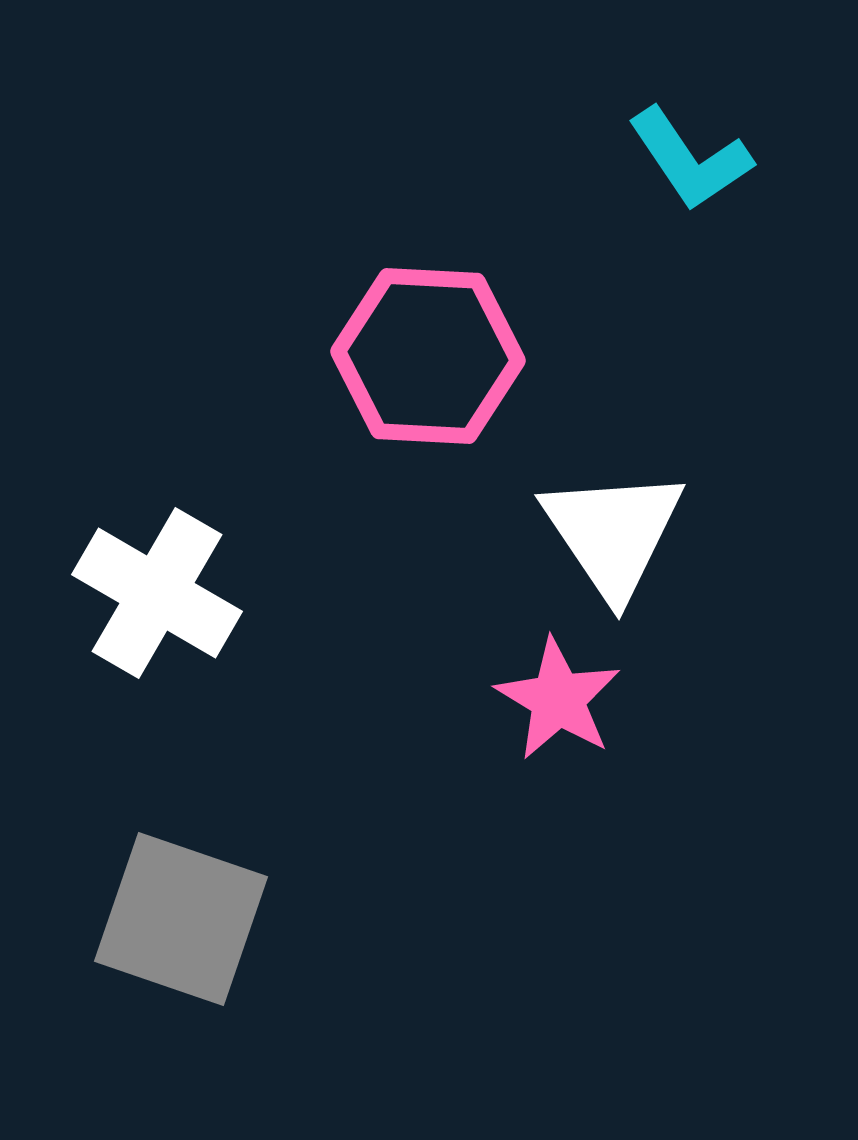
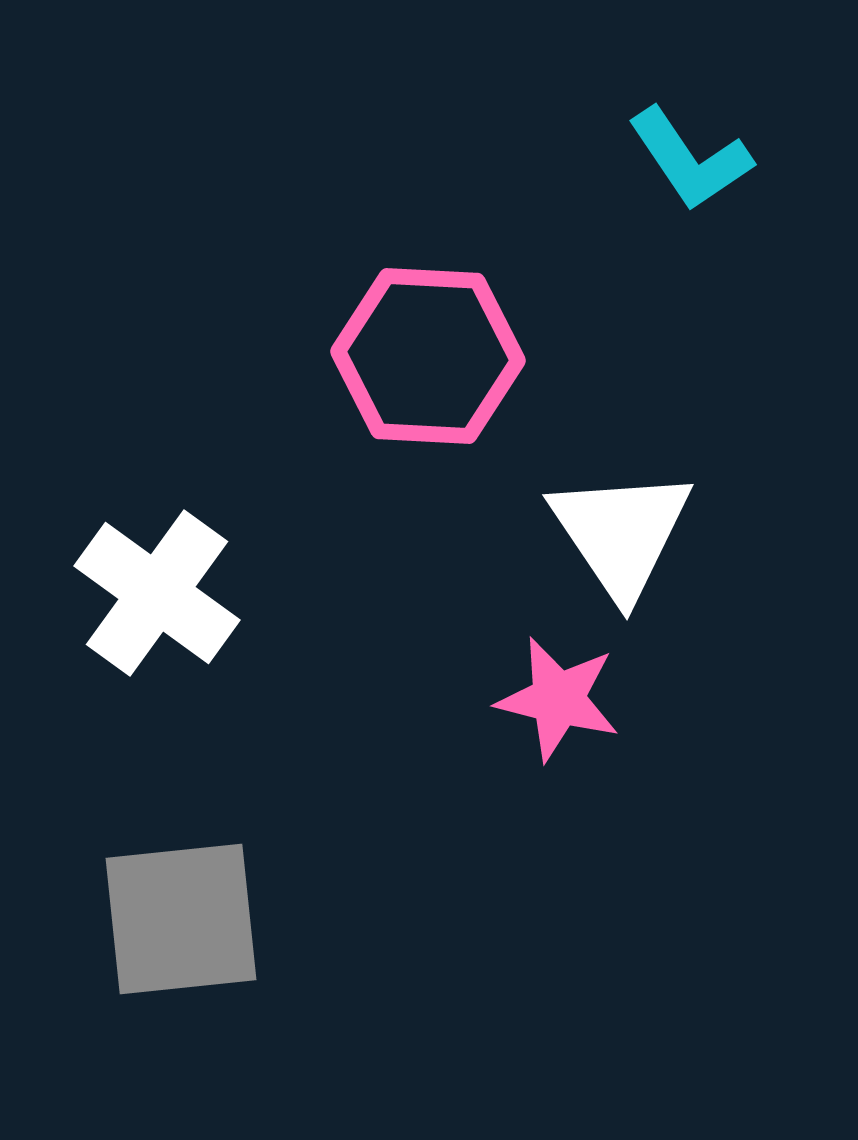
white triangle: moved 8 px right
white cross: rotated 6 degrees clockwise
pink star: rotated 17 degrees counterclockwise
gray square: rotated 25 degrees counterclockwise
